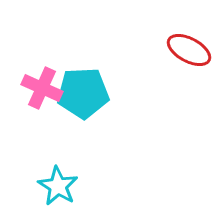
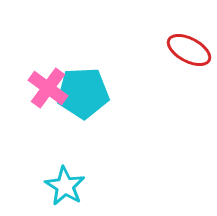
pink cross: moved 6 px right; rotated 12 degrees clockwise
cyan star: moved 7 px right
